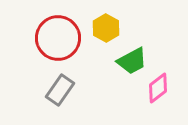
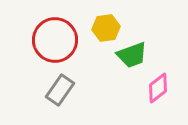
yellow hexagon: rotated 24 degrees clockwise
red circle: moved 3 px left, 2 px down
green trapezoid: moved 6 px up; rotated 8 degrees clockwise
